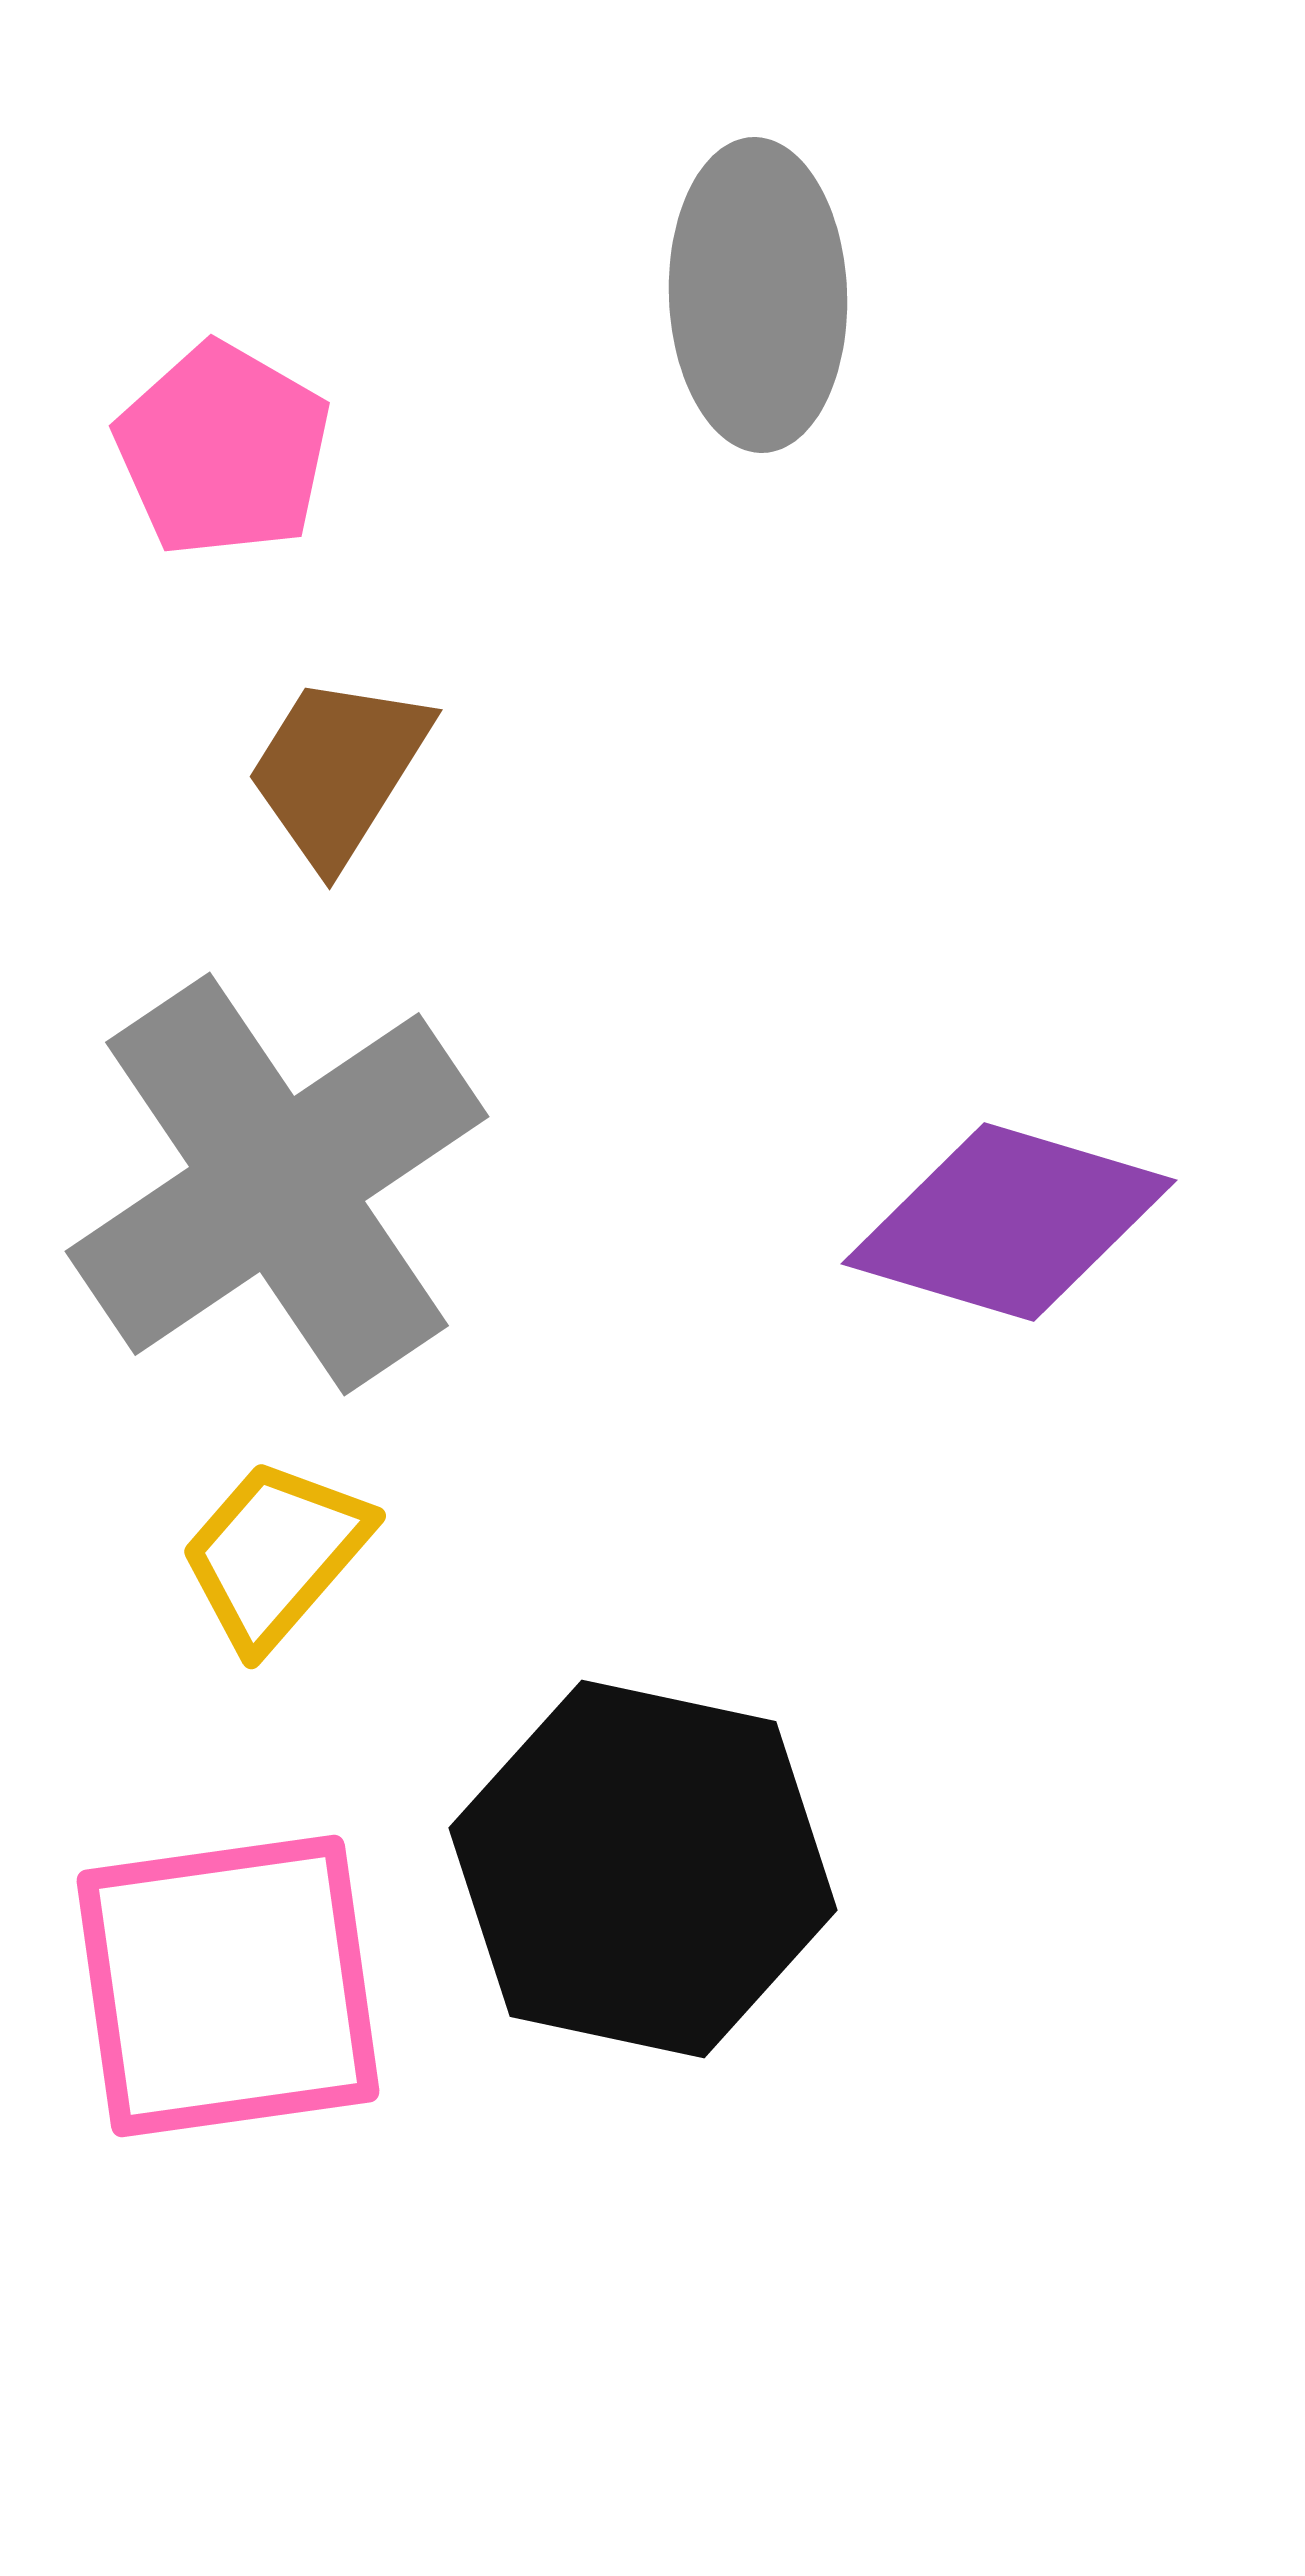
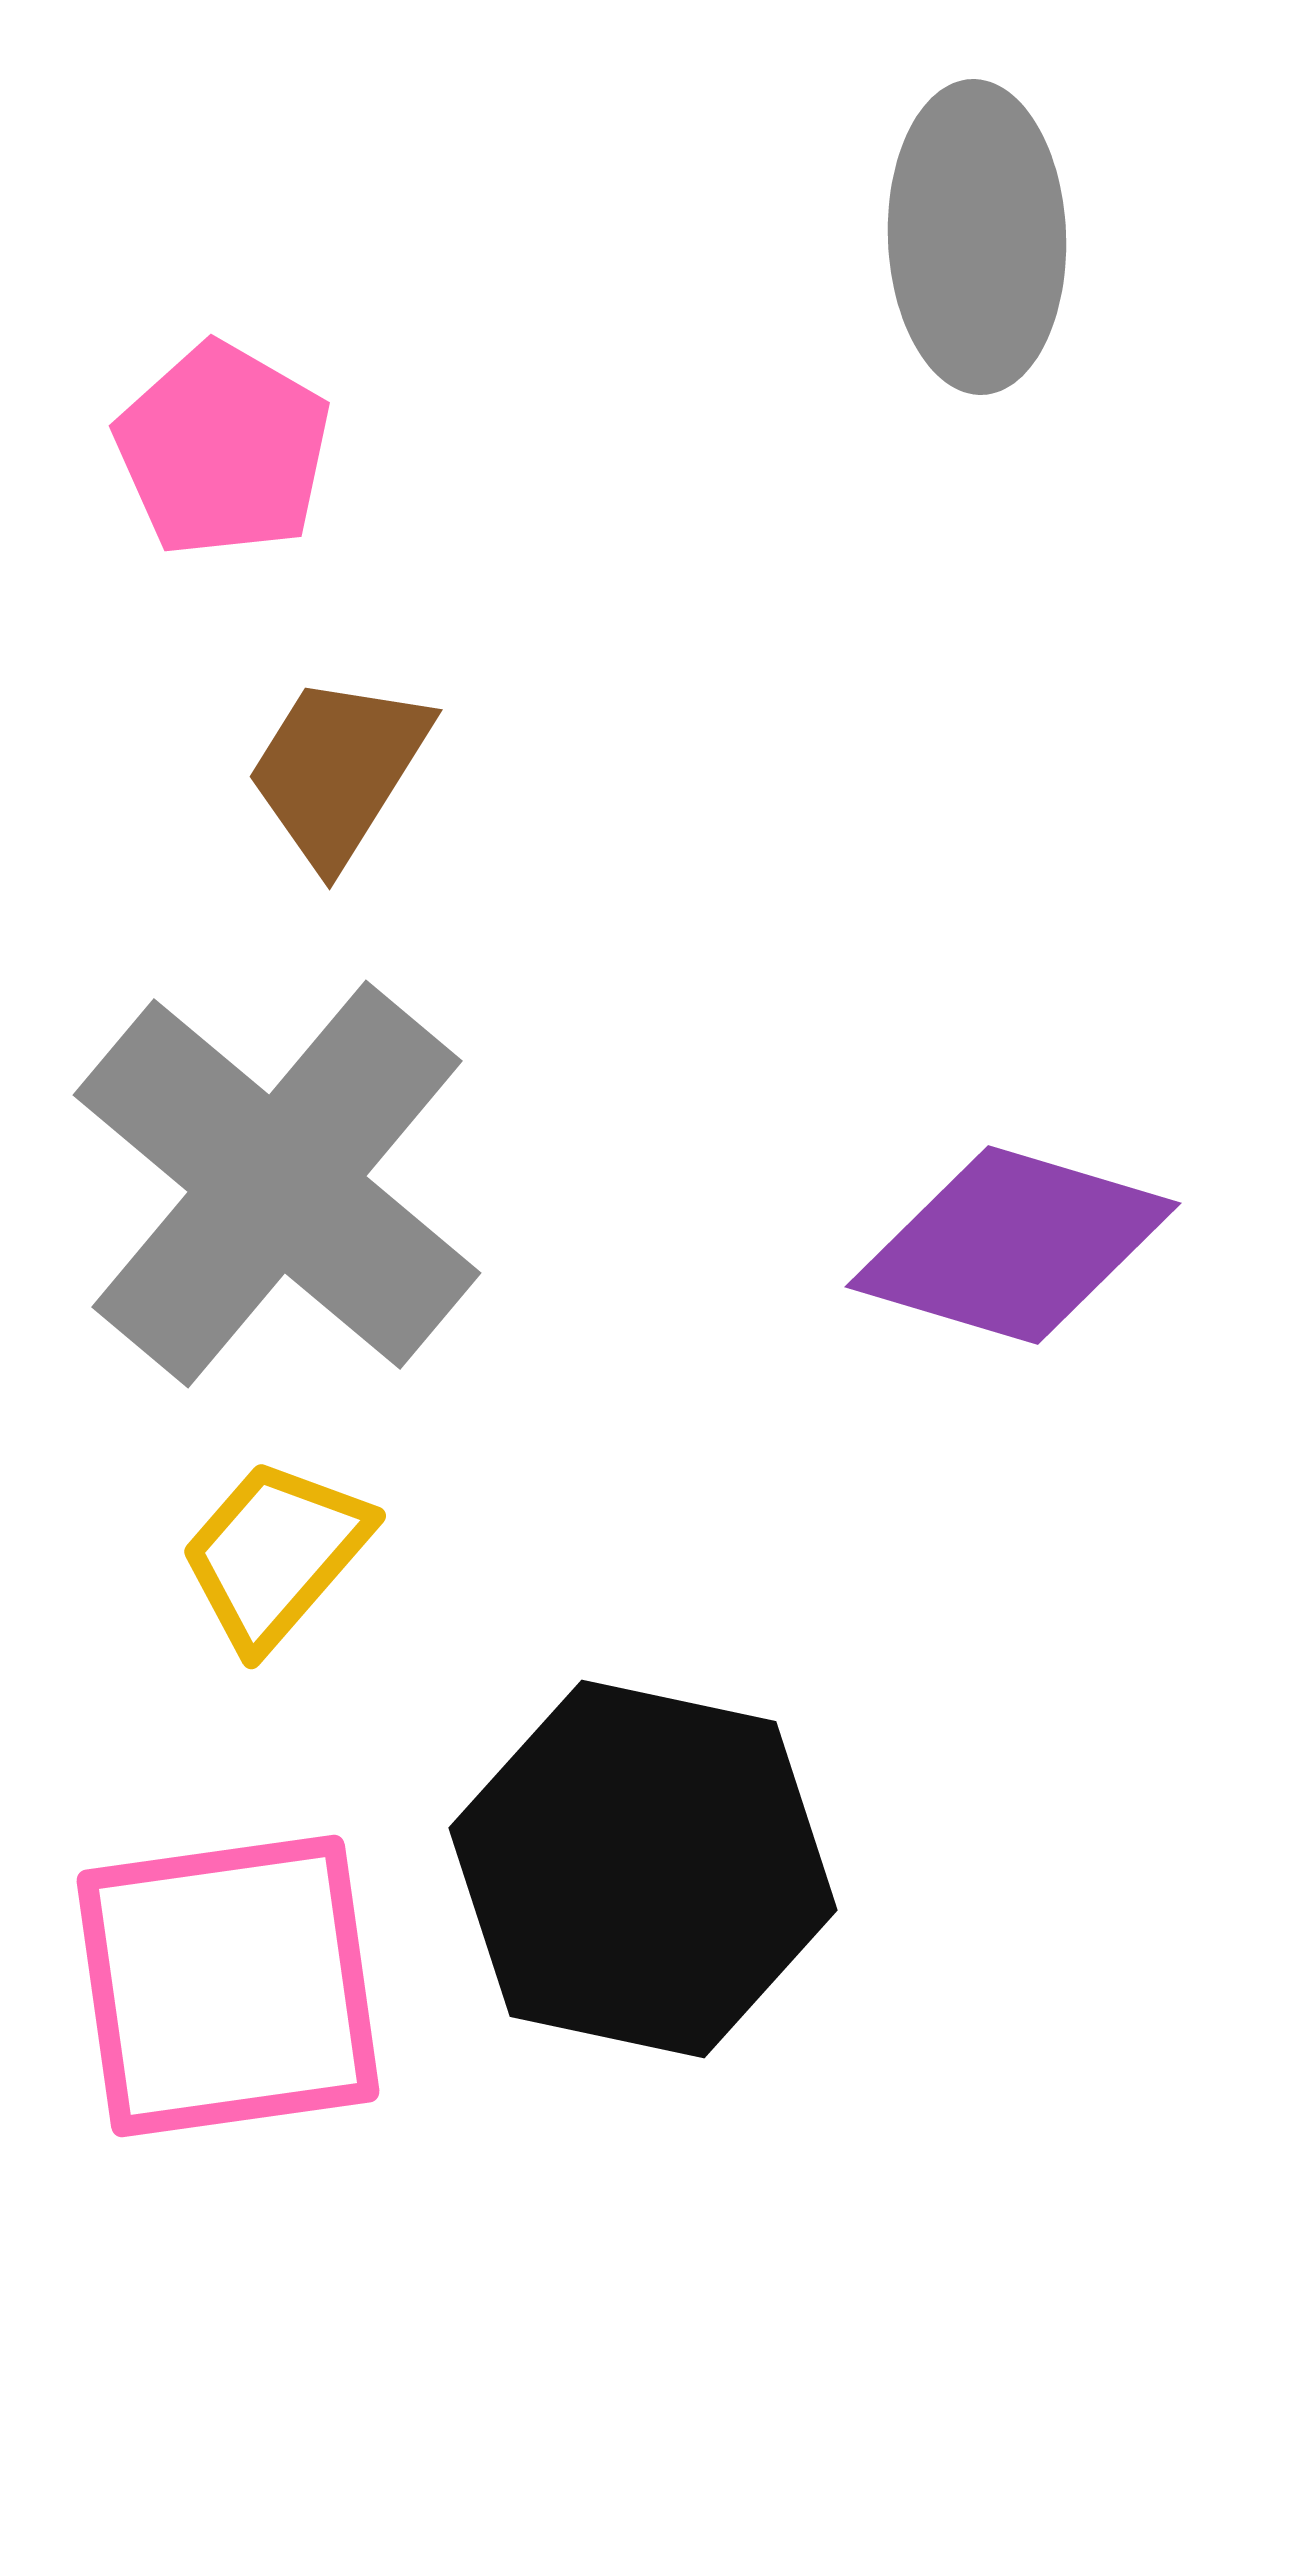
gray ellipse: moved 219 px right, 58 px up
gray cross: rotated 16 degrees counterclockwise
purple diamond: moved 4 px right, 23 px down
